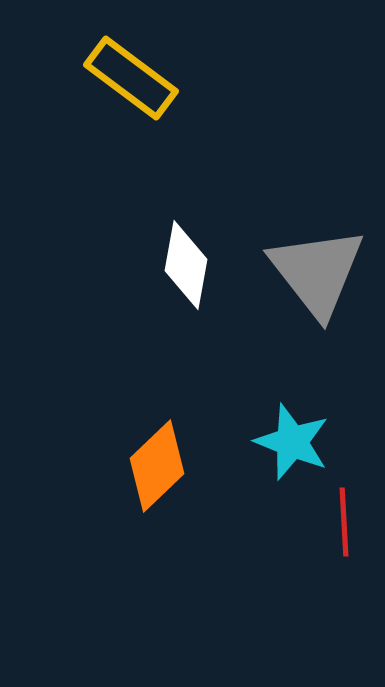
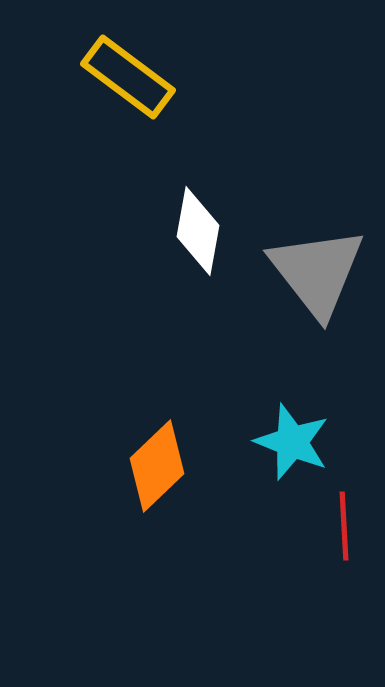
yellow rectangle: moved 3 px left, 1 px up
white diamond: moved 12 px right, 34 px up
red line: moved 4 px down
